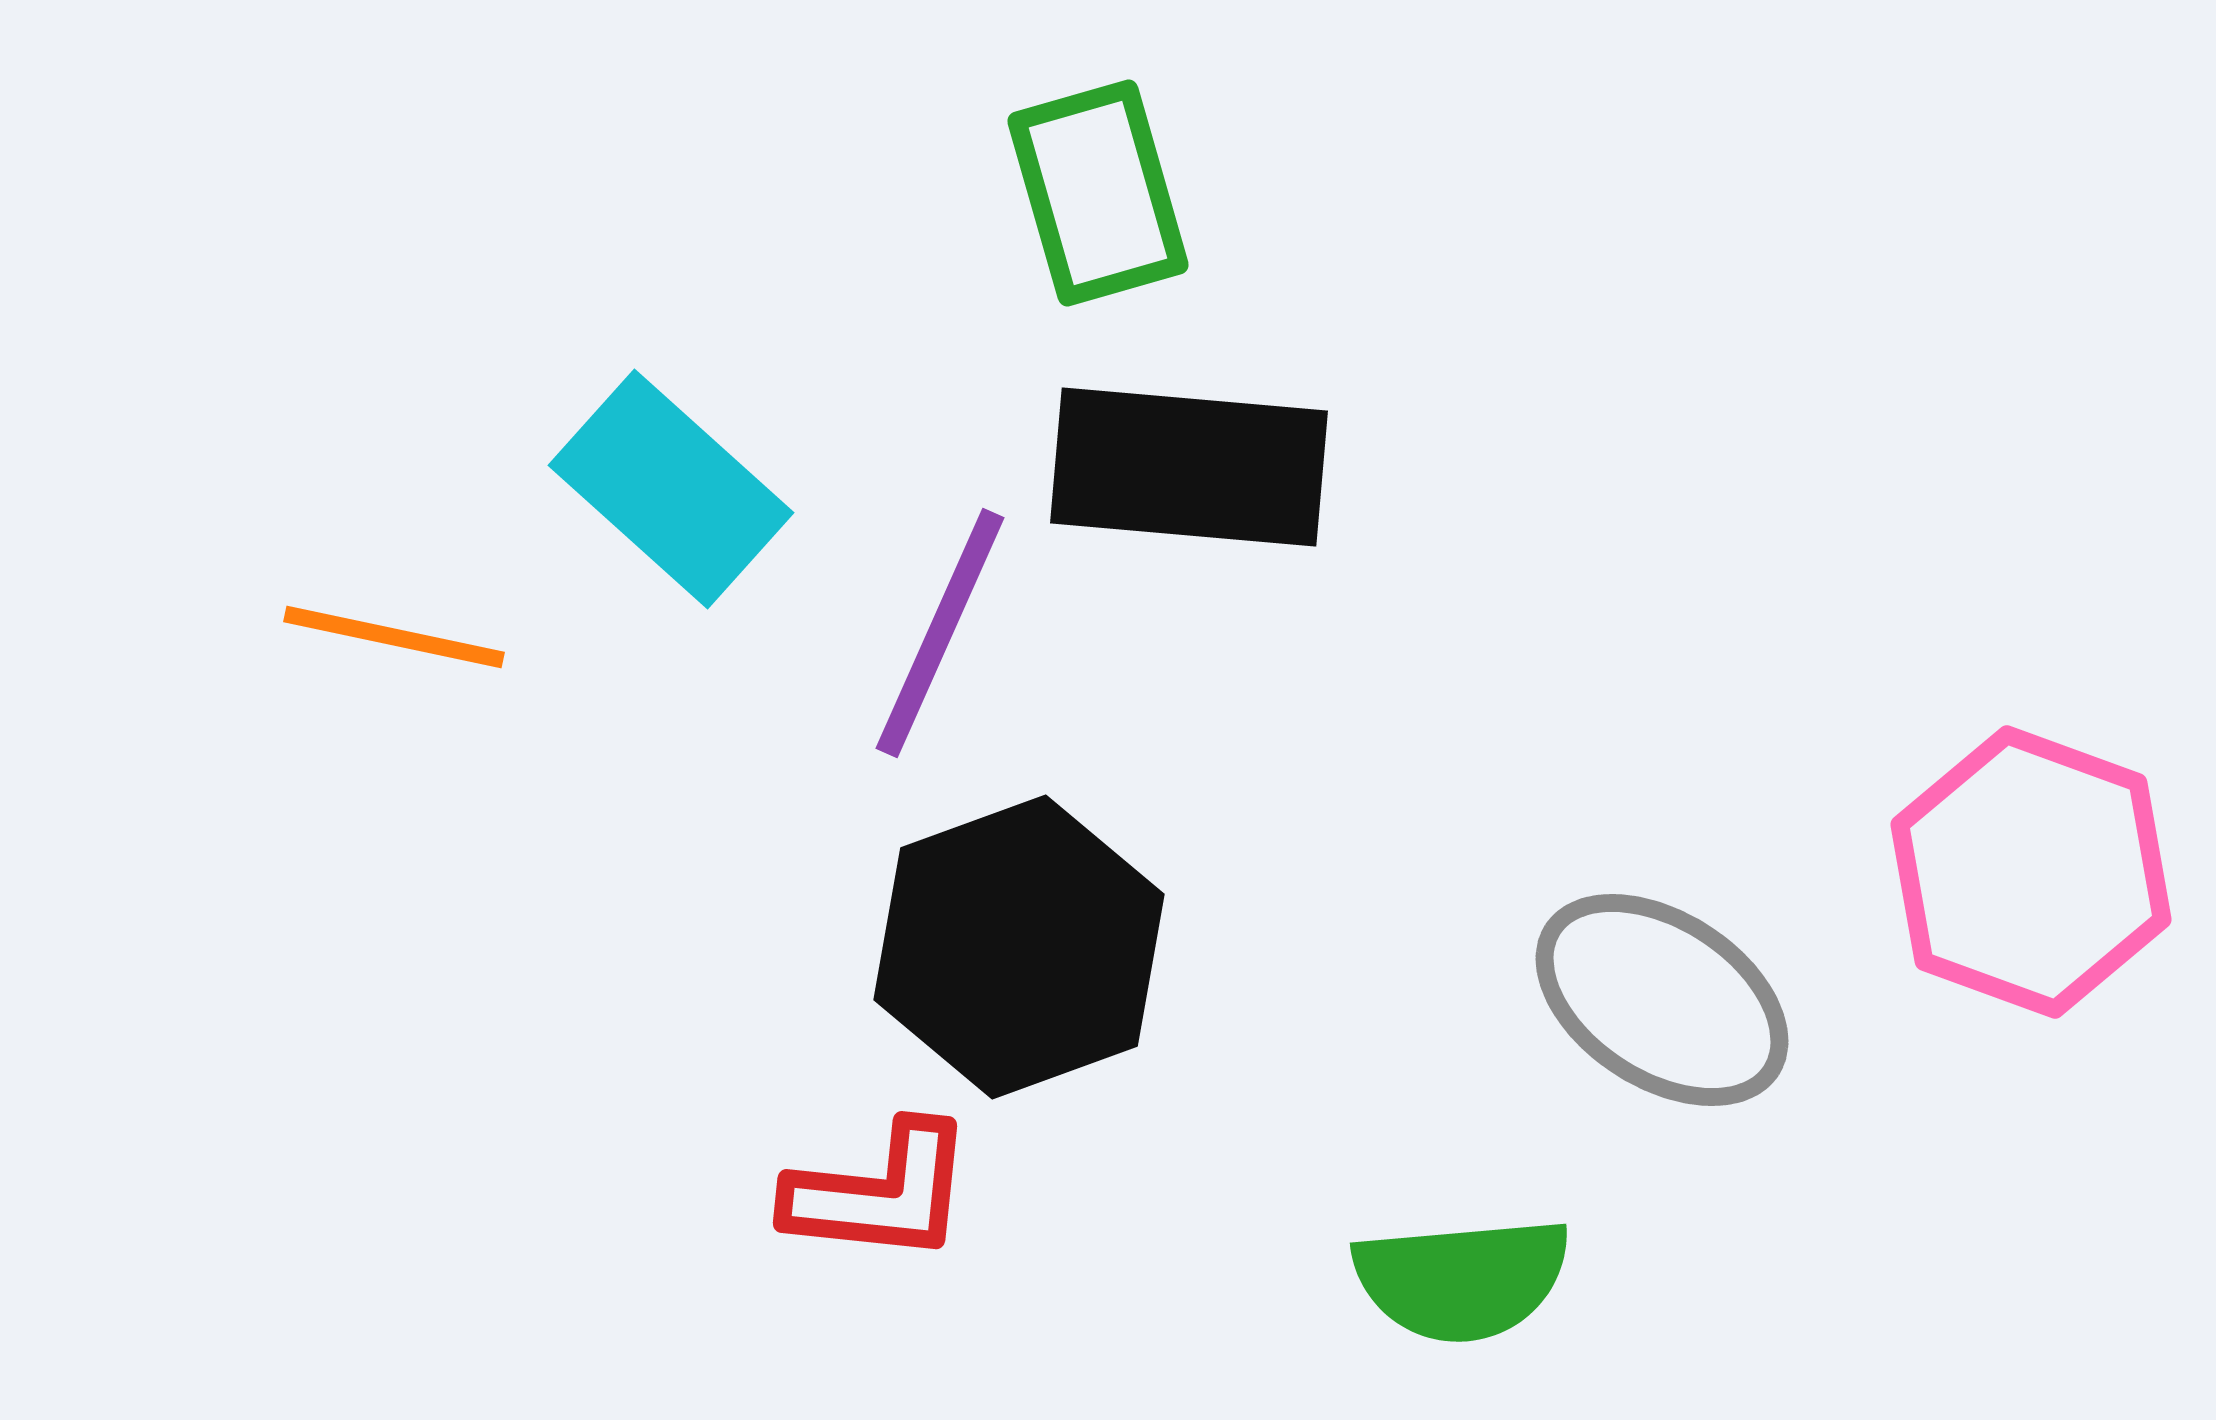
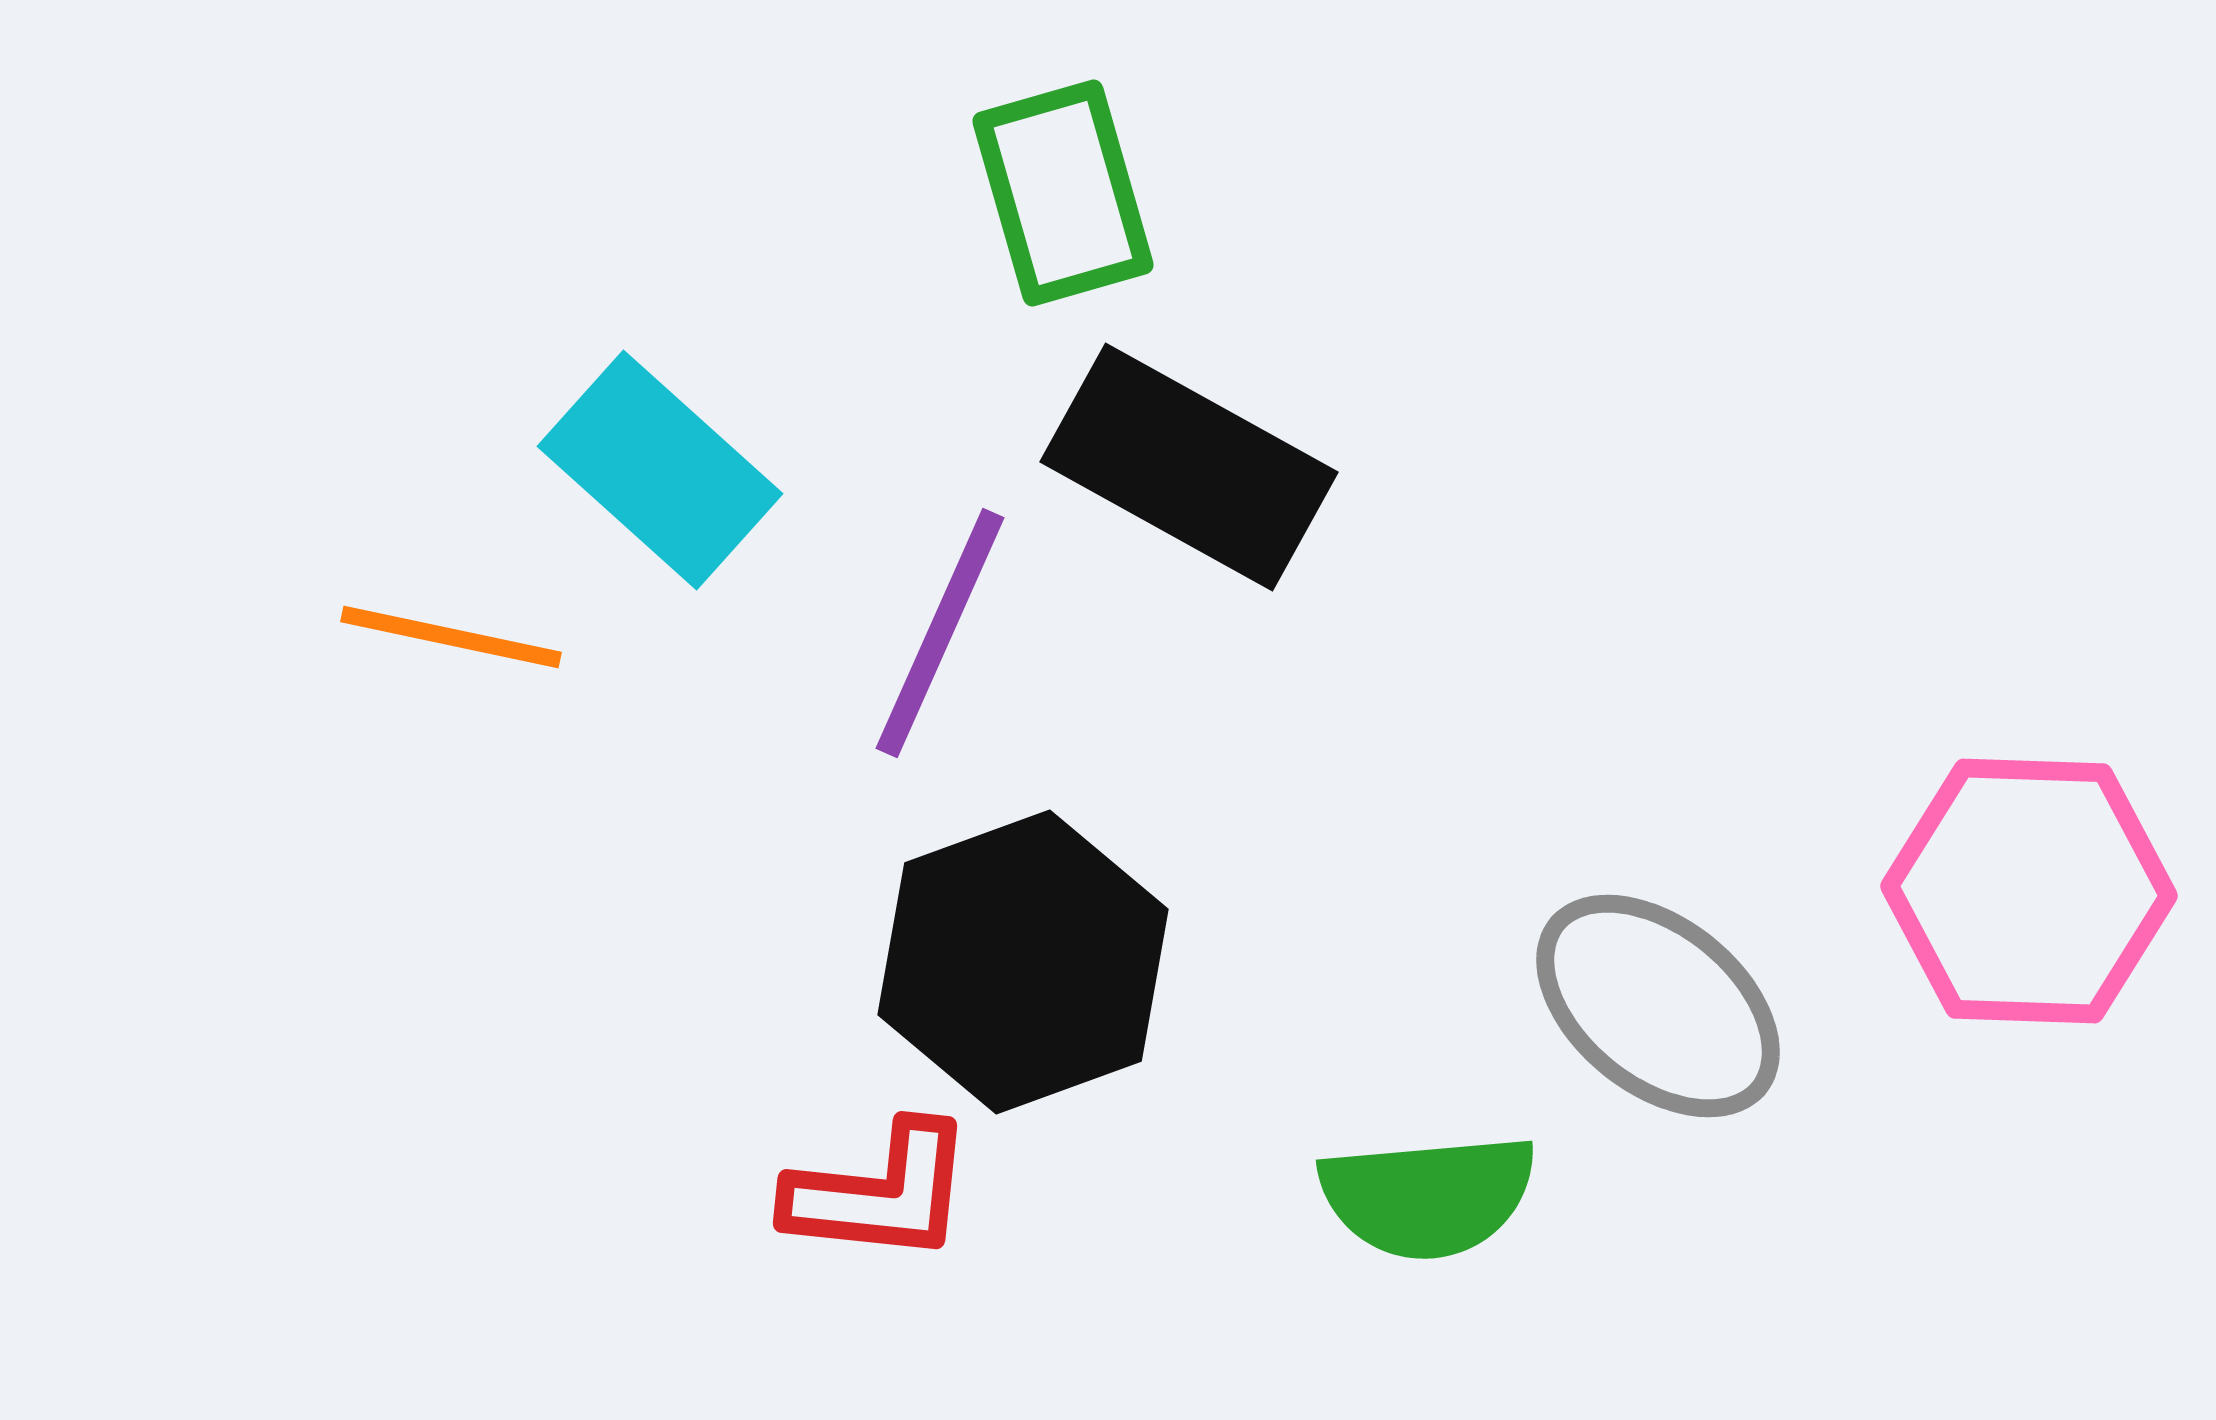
green rectangle: moved 35 px left
black rectangle: rotated 24 degrees clockwise
cyan rectangle: moved 11 px left, 19 px up
orange line: moved 57 px right
pink hexagon: moved 2 px left, 19 px down; rotated 18 degrees counterclockwise
black hexagon: moved 4 px right, 15 px down
gray ellipse: moved 4 px left, 6 px down; rotated 6 degrees clockwise
green semicircle: moved 34 px left, 83 px up
